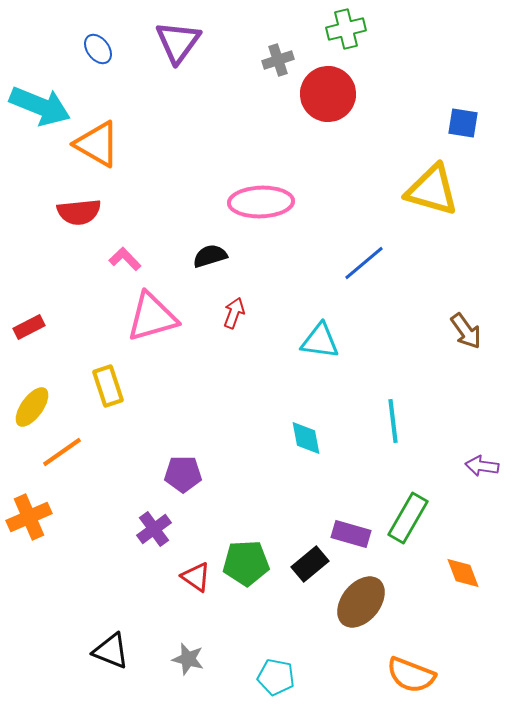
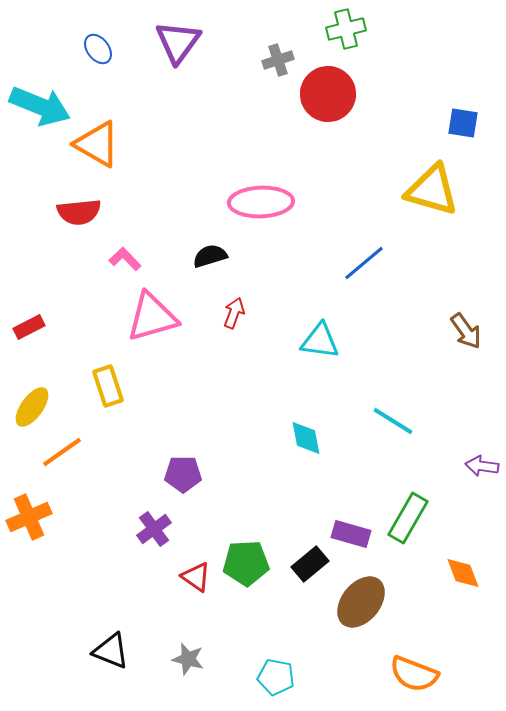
cyan line: rotated 51 degrees counterclockwise
orange semicircle: moved 3 px right, 1 px up
